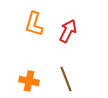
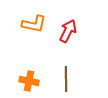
orange L-shape: rotated 95 degrees counterclockwise
brown line: rotated 20 degrees clockwise
